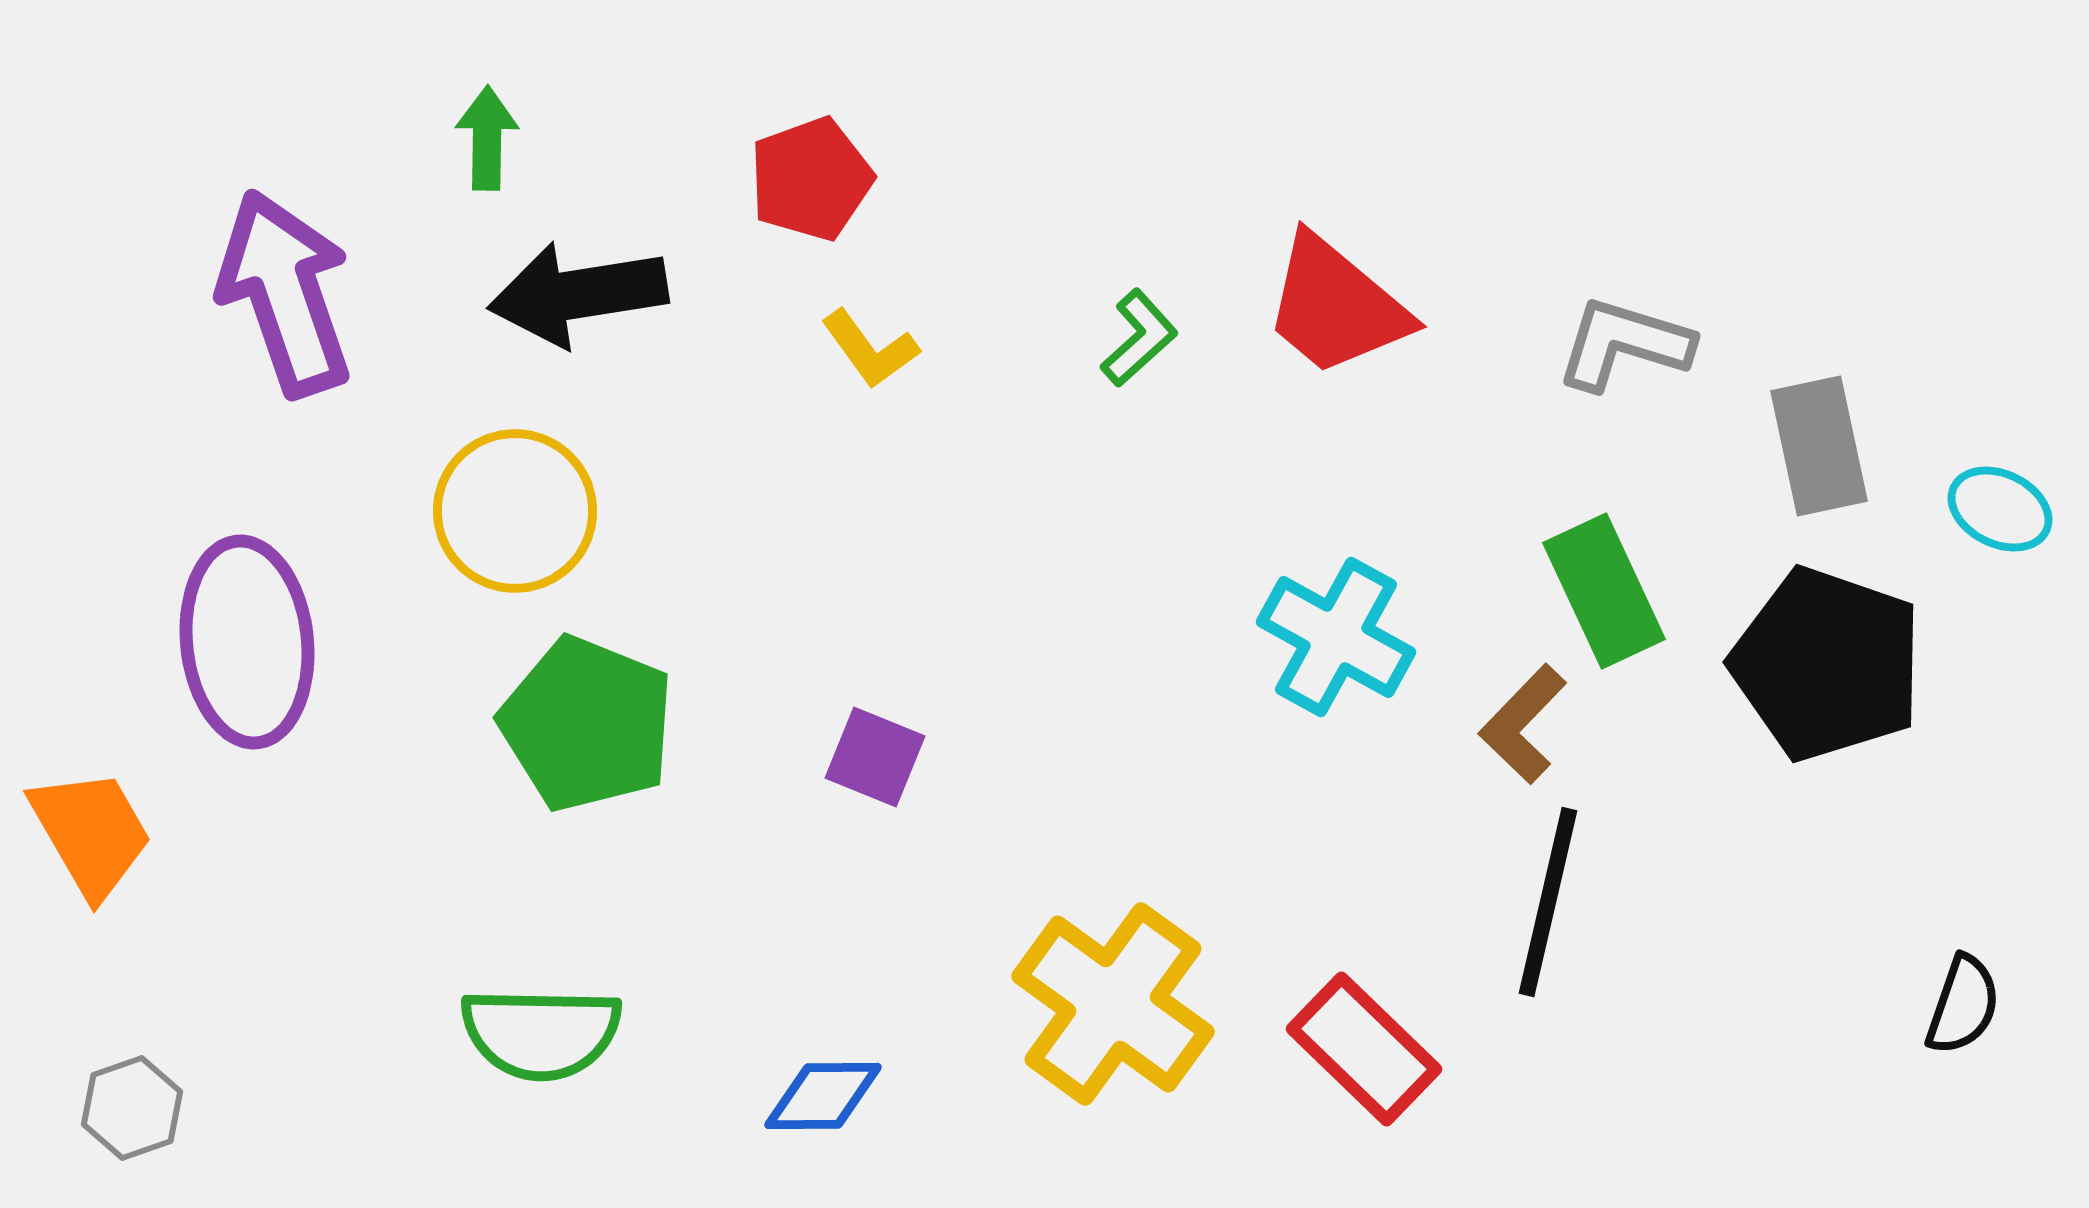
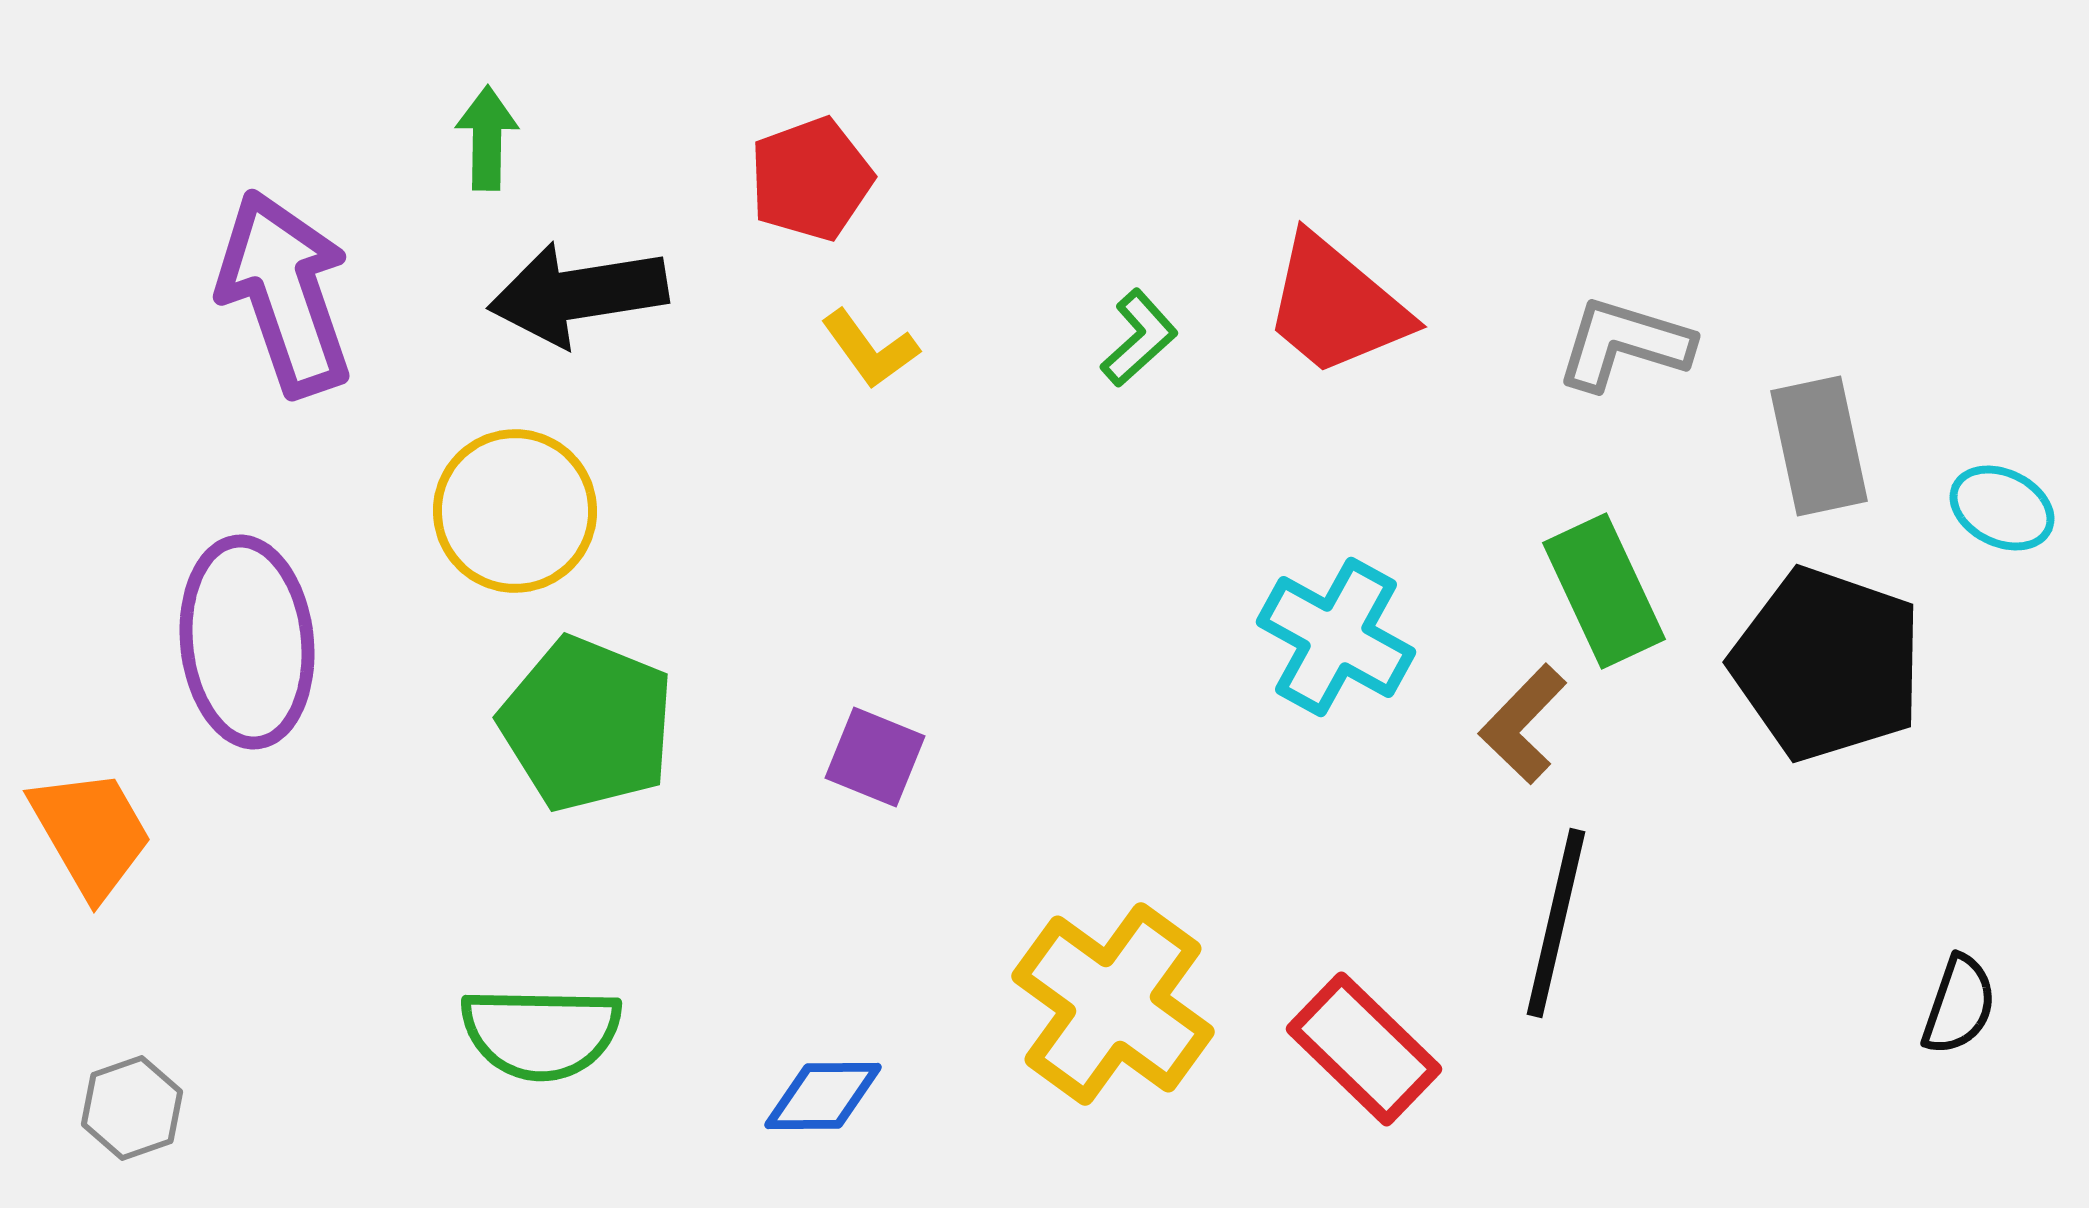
cyan ellipse: moved 2 px right, 1 px up
black line: moved 8 px right, 21 px down
black semicircle: moved 4 px left
